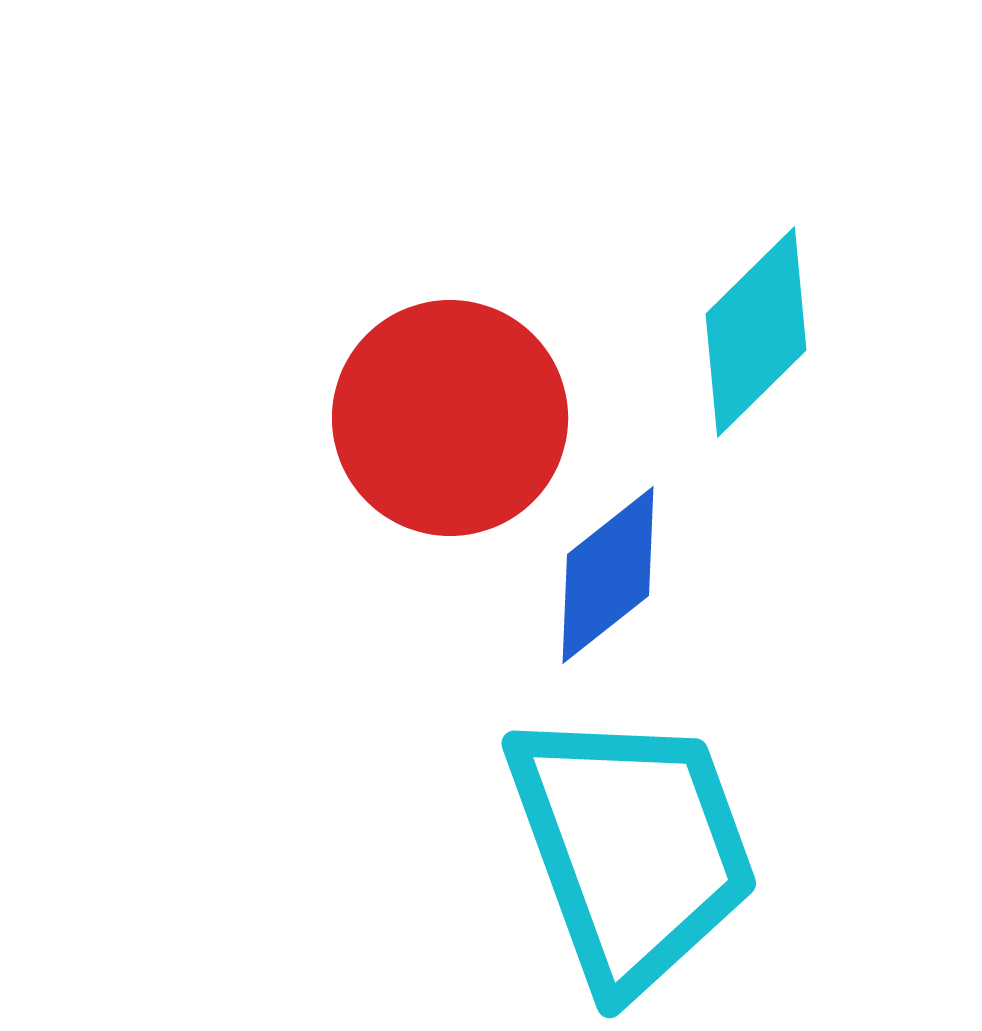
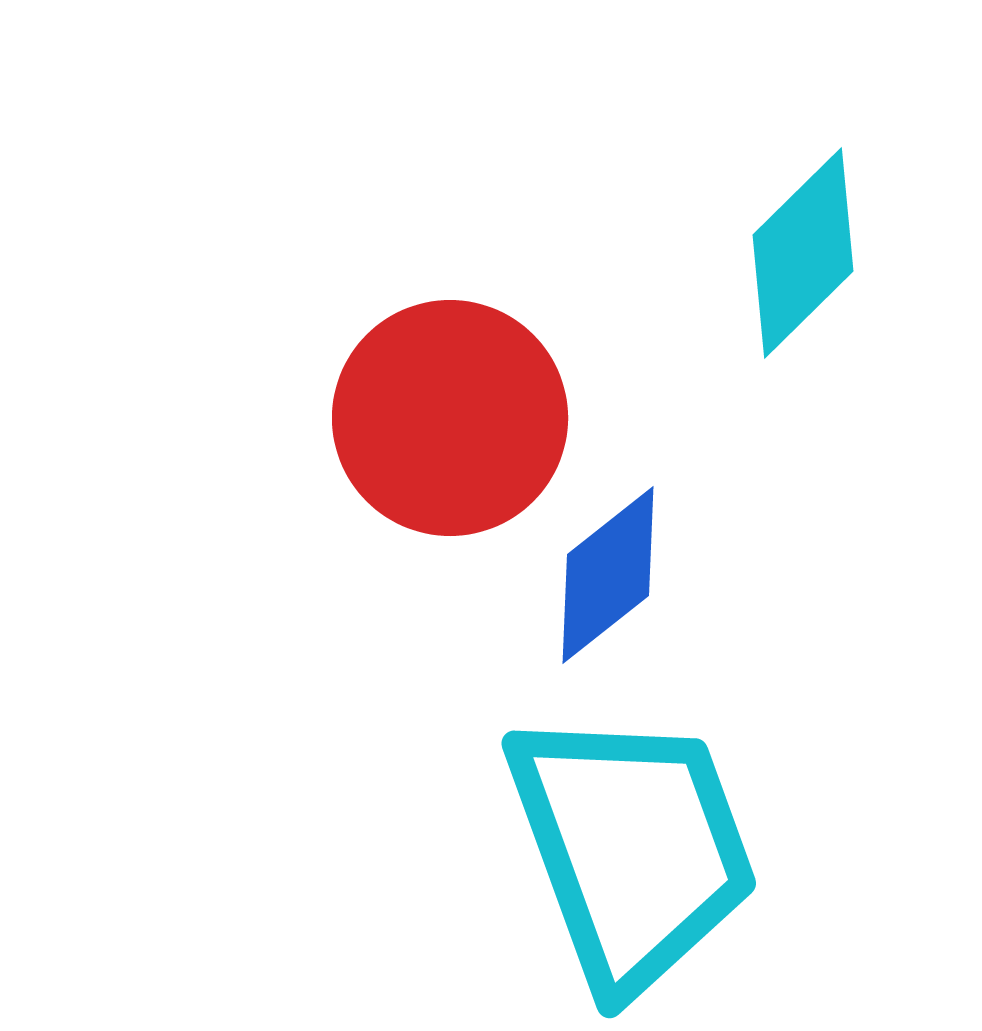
cyan diamond: moved 47 px right, 79 px up
